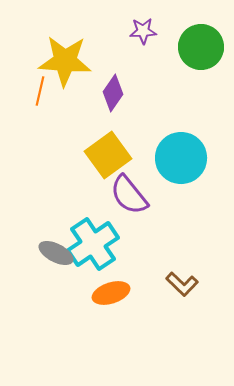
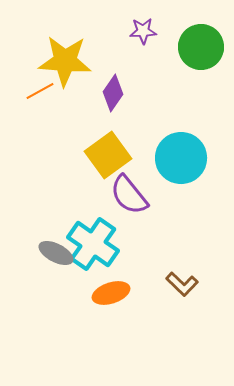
orange line: rotated 48 degrees clockwise
cyan cross: rotated 21 degrees counterclockwise
